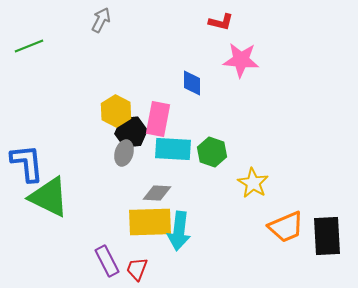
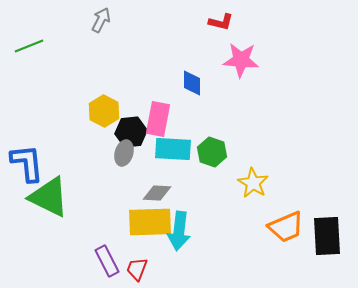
yellow hexagon: moved 12 px left
